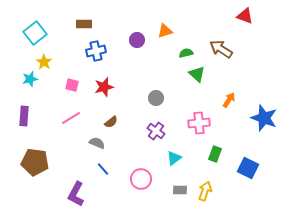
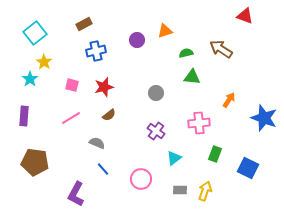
brown rectangle: rotated 28 degrees counterclockwise
green triangle: moved 5 px left, 3 px down; rotated 36 degrees counterclockwise
cyan star: rotated 21 degrees counterclockwise
gray circle: moved 5 px up
brown semicircle: moved 2 px left, 7 px up
